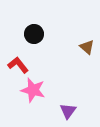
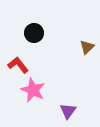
black circle: moved 1 px up
brown triangle: rotated 35 degrees clockwise
pink star: rotated 10 degrees clockwise
